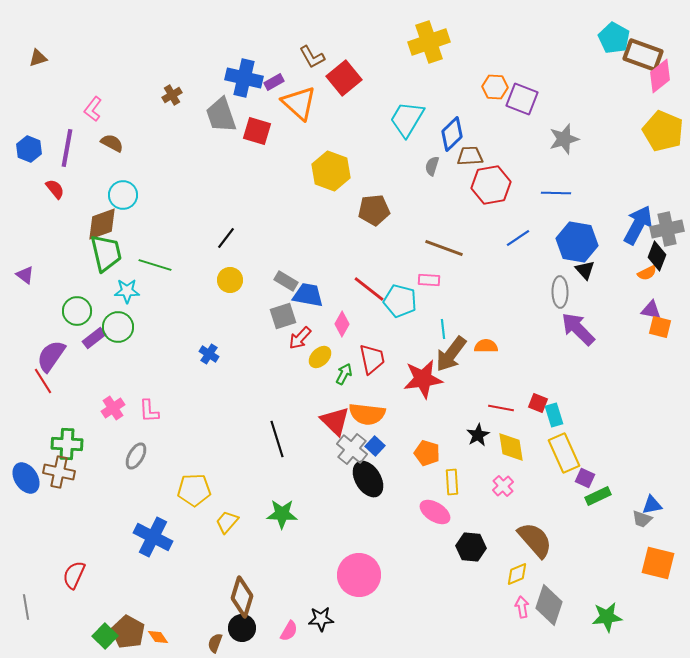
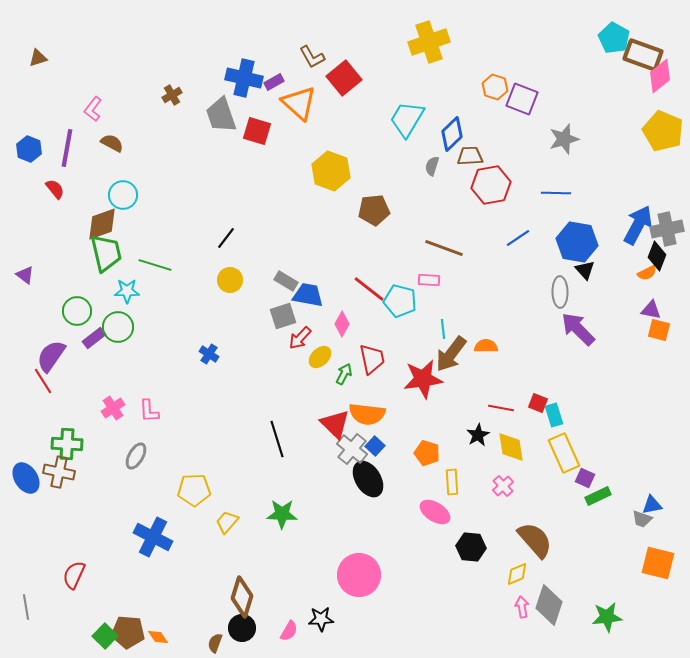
orange hexagon at (495, 87): rotated 15 degrees clockwise
orange square at (660, 327): moved 1 px left, 3 px down
red triangle at (335, 421): moved 3 px down
brown pentagon at (128, 632): rotated 24 degrees counterclockwise
